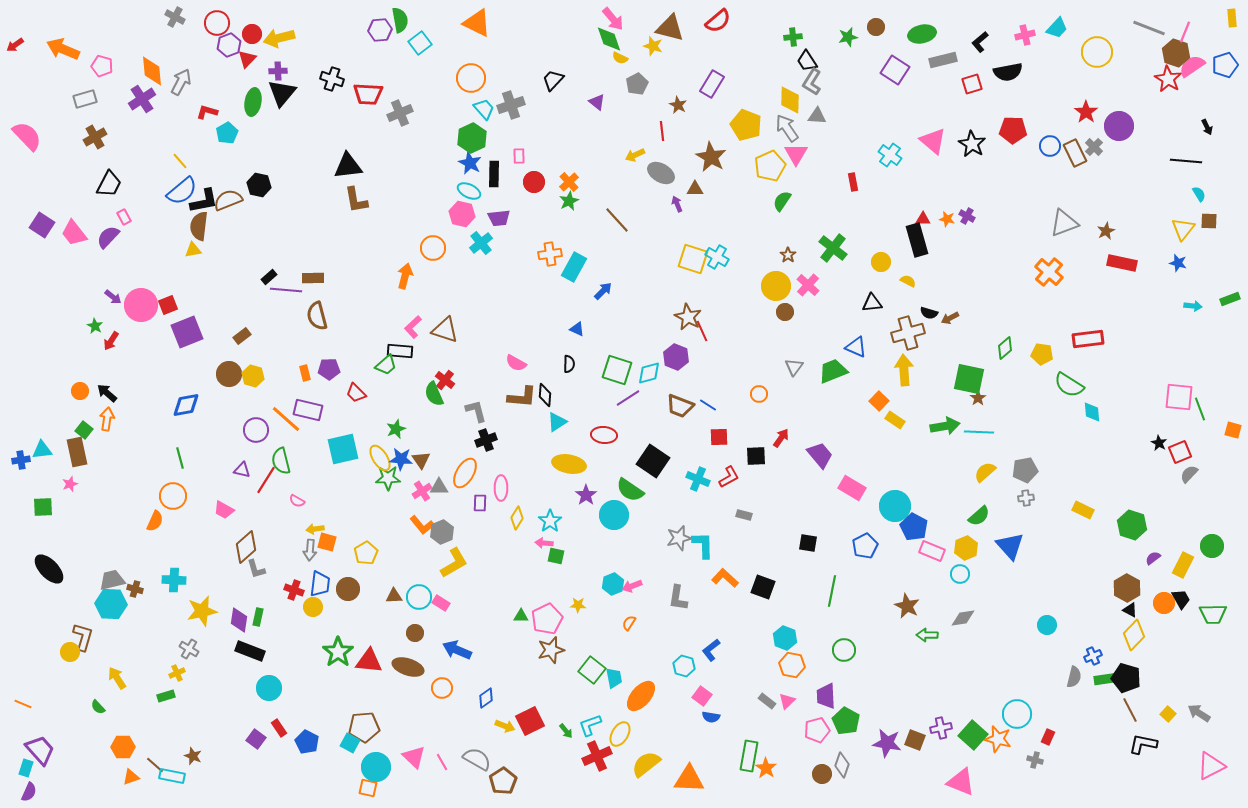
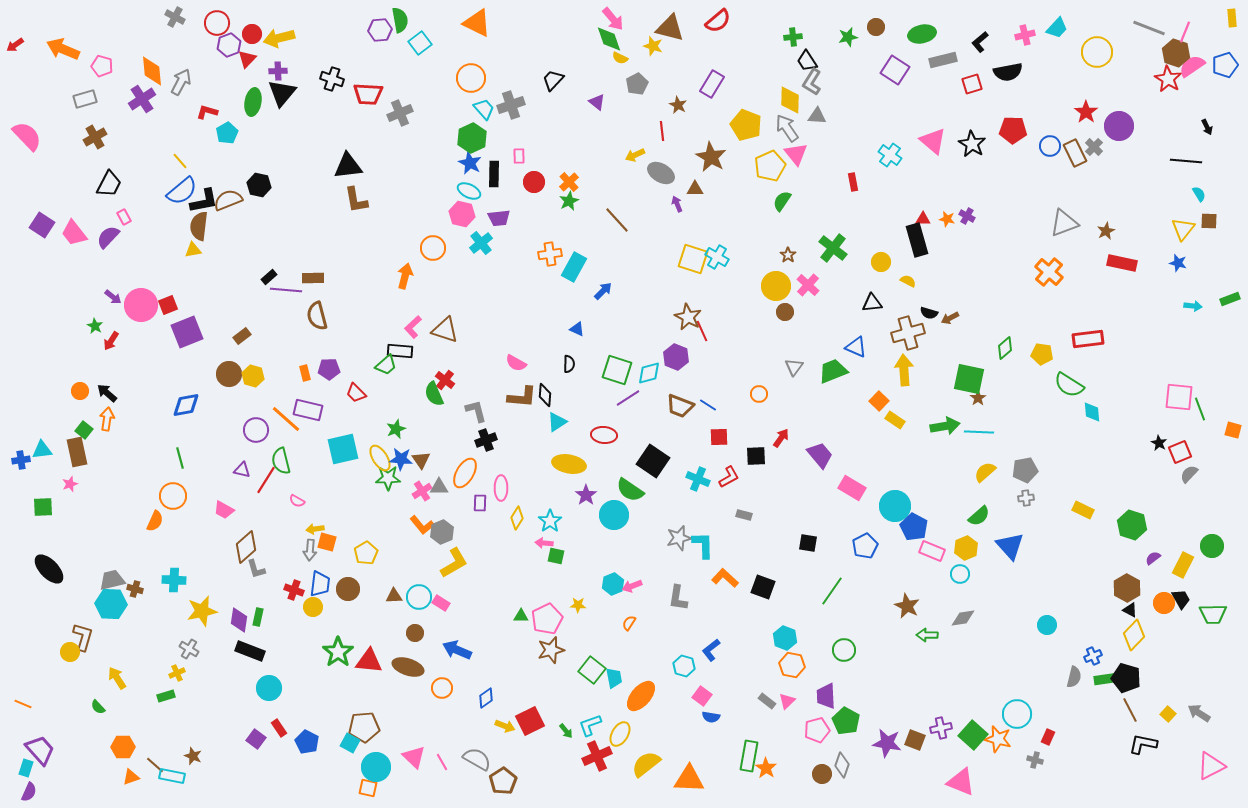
pink triangle at (796, 154): rotated 10 degrees counterclockwise
green line at (832, 591): rotated 24 degrees clockwise
